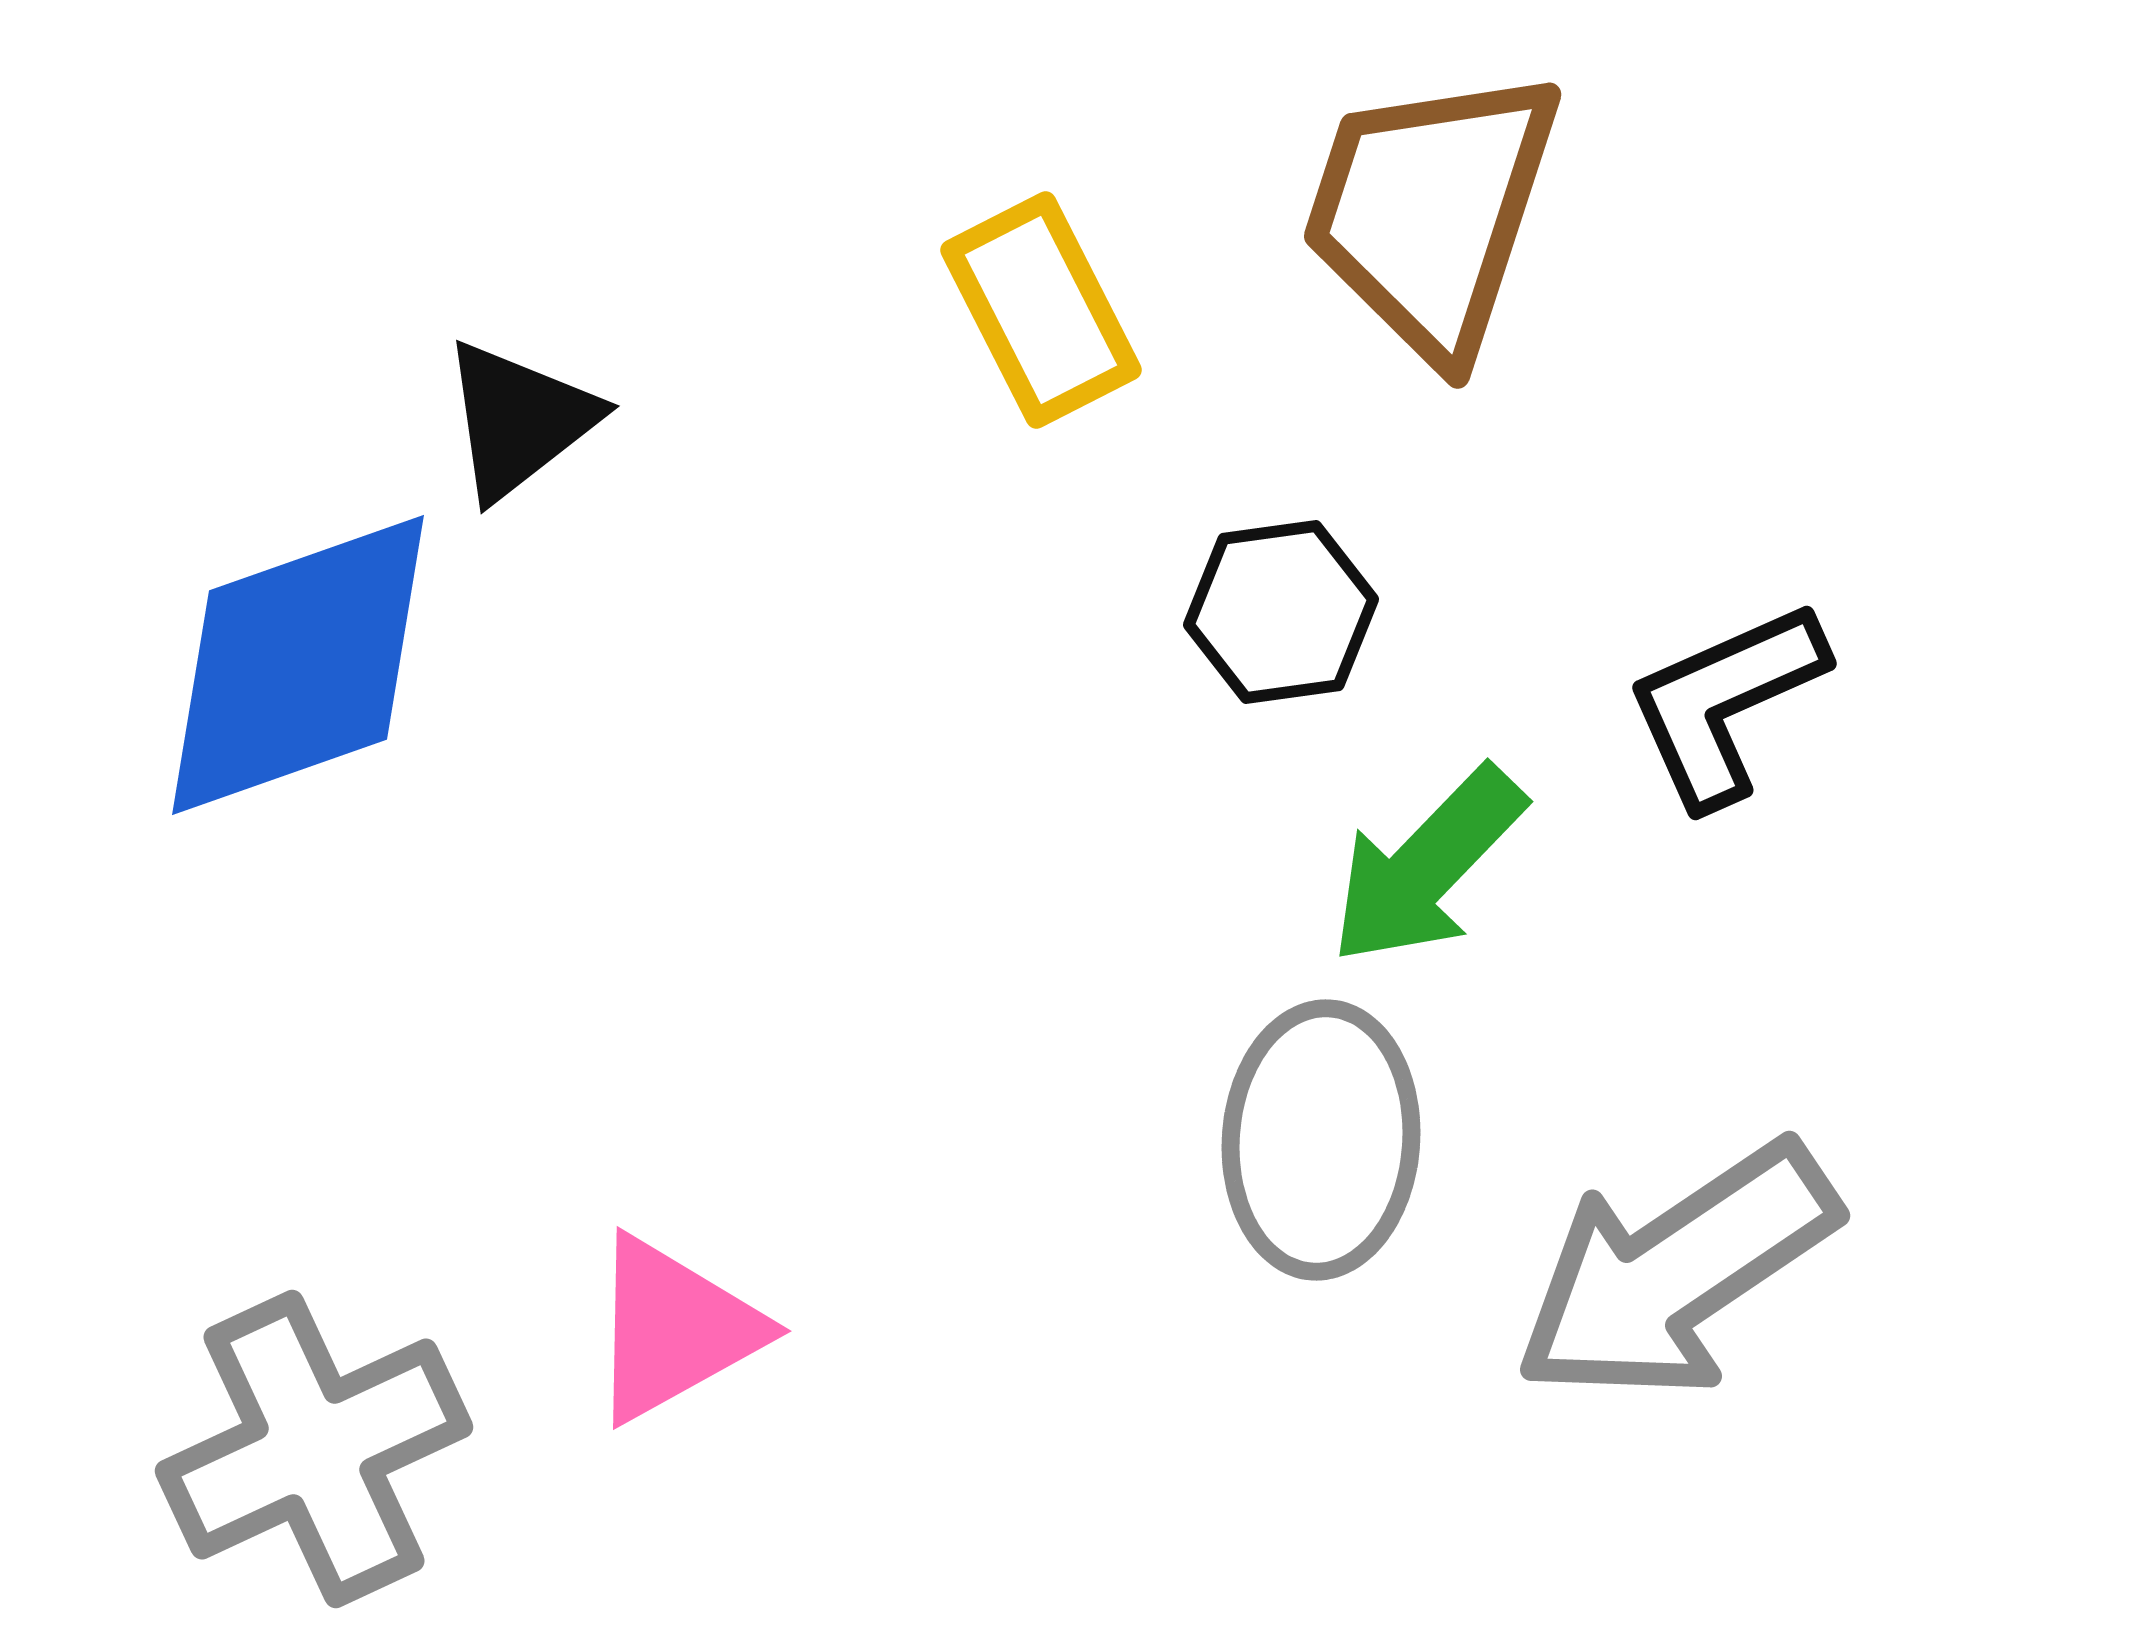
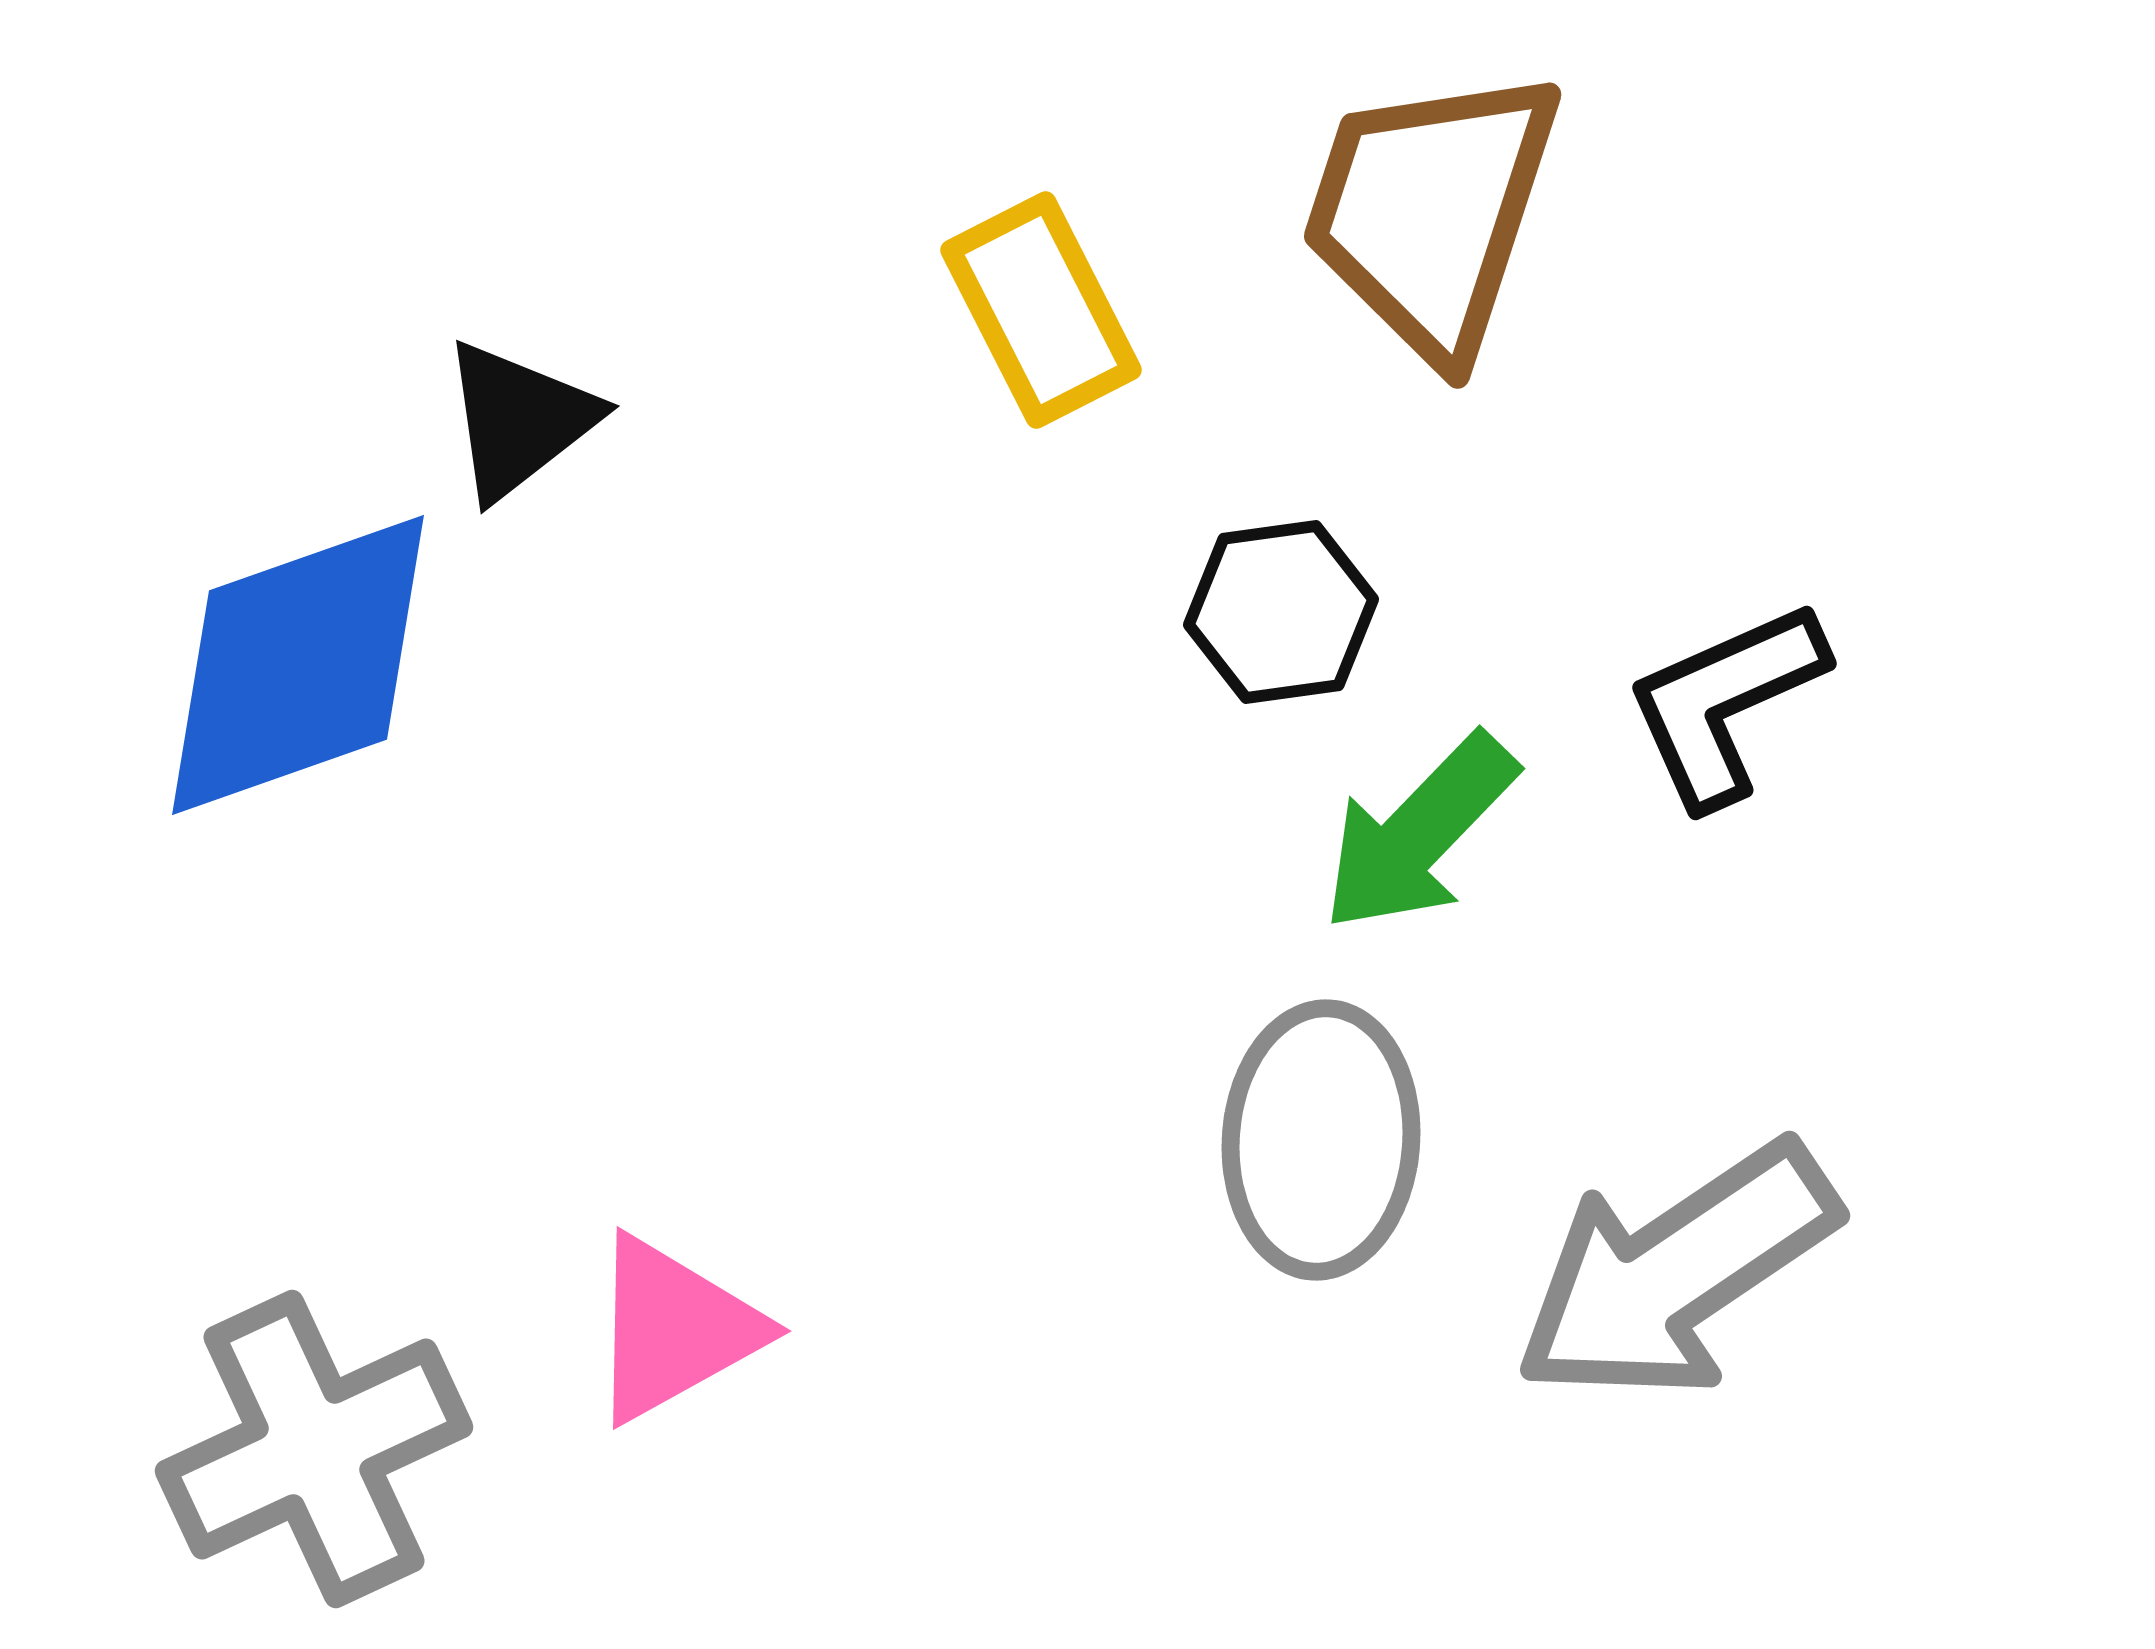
green arrow: moved 8 px left, 33 px up
